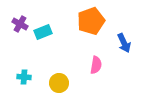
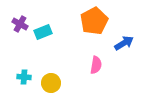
orange pentagon: moved 3 px right; rotated 8 degrees counterclockwise
blue arrow: rotated 96 degrees counterclockwise
yellow circle: moved 8 px left
